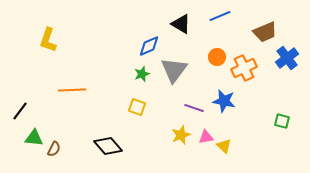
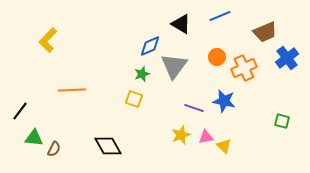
yellow L-shape: rotated 25 degrees clockwise
blue diamond: moved 1 px right
gray triangle: moved 4 px up
yellow square: moved 3 px left, 8 px up
black diamond: rotated 12 degrees clockwise
